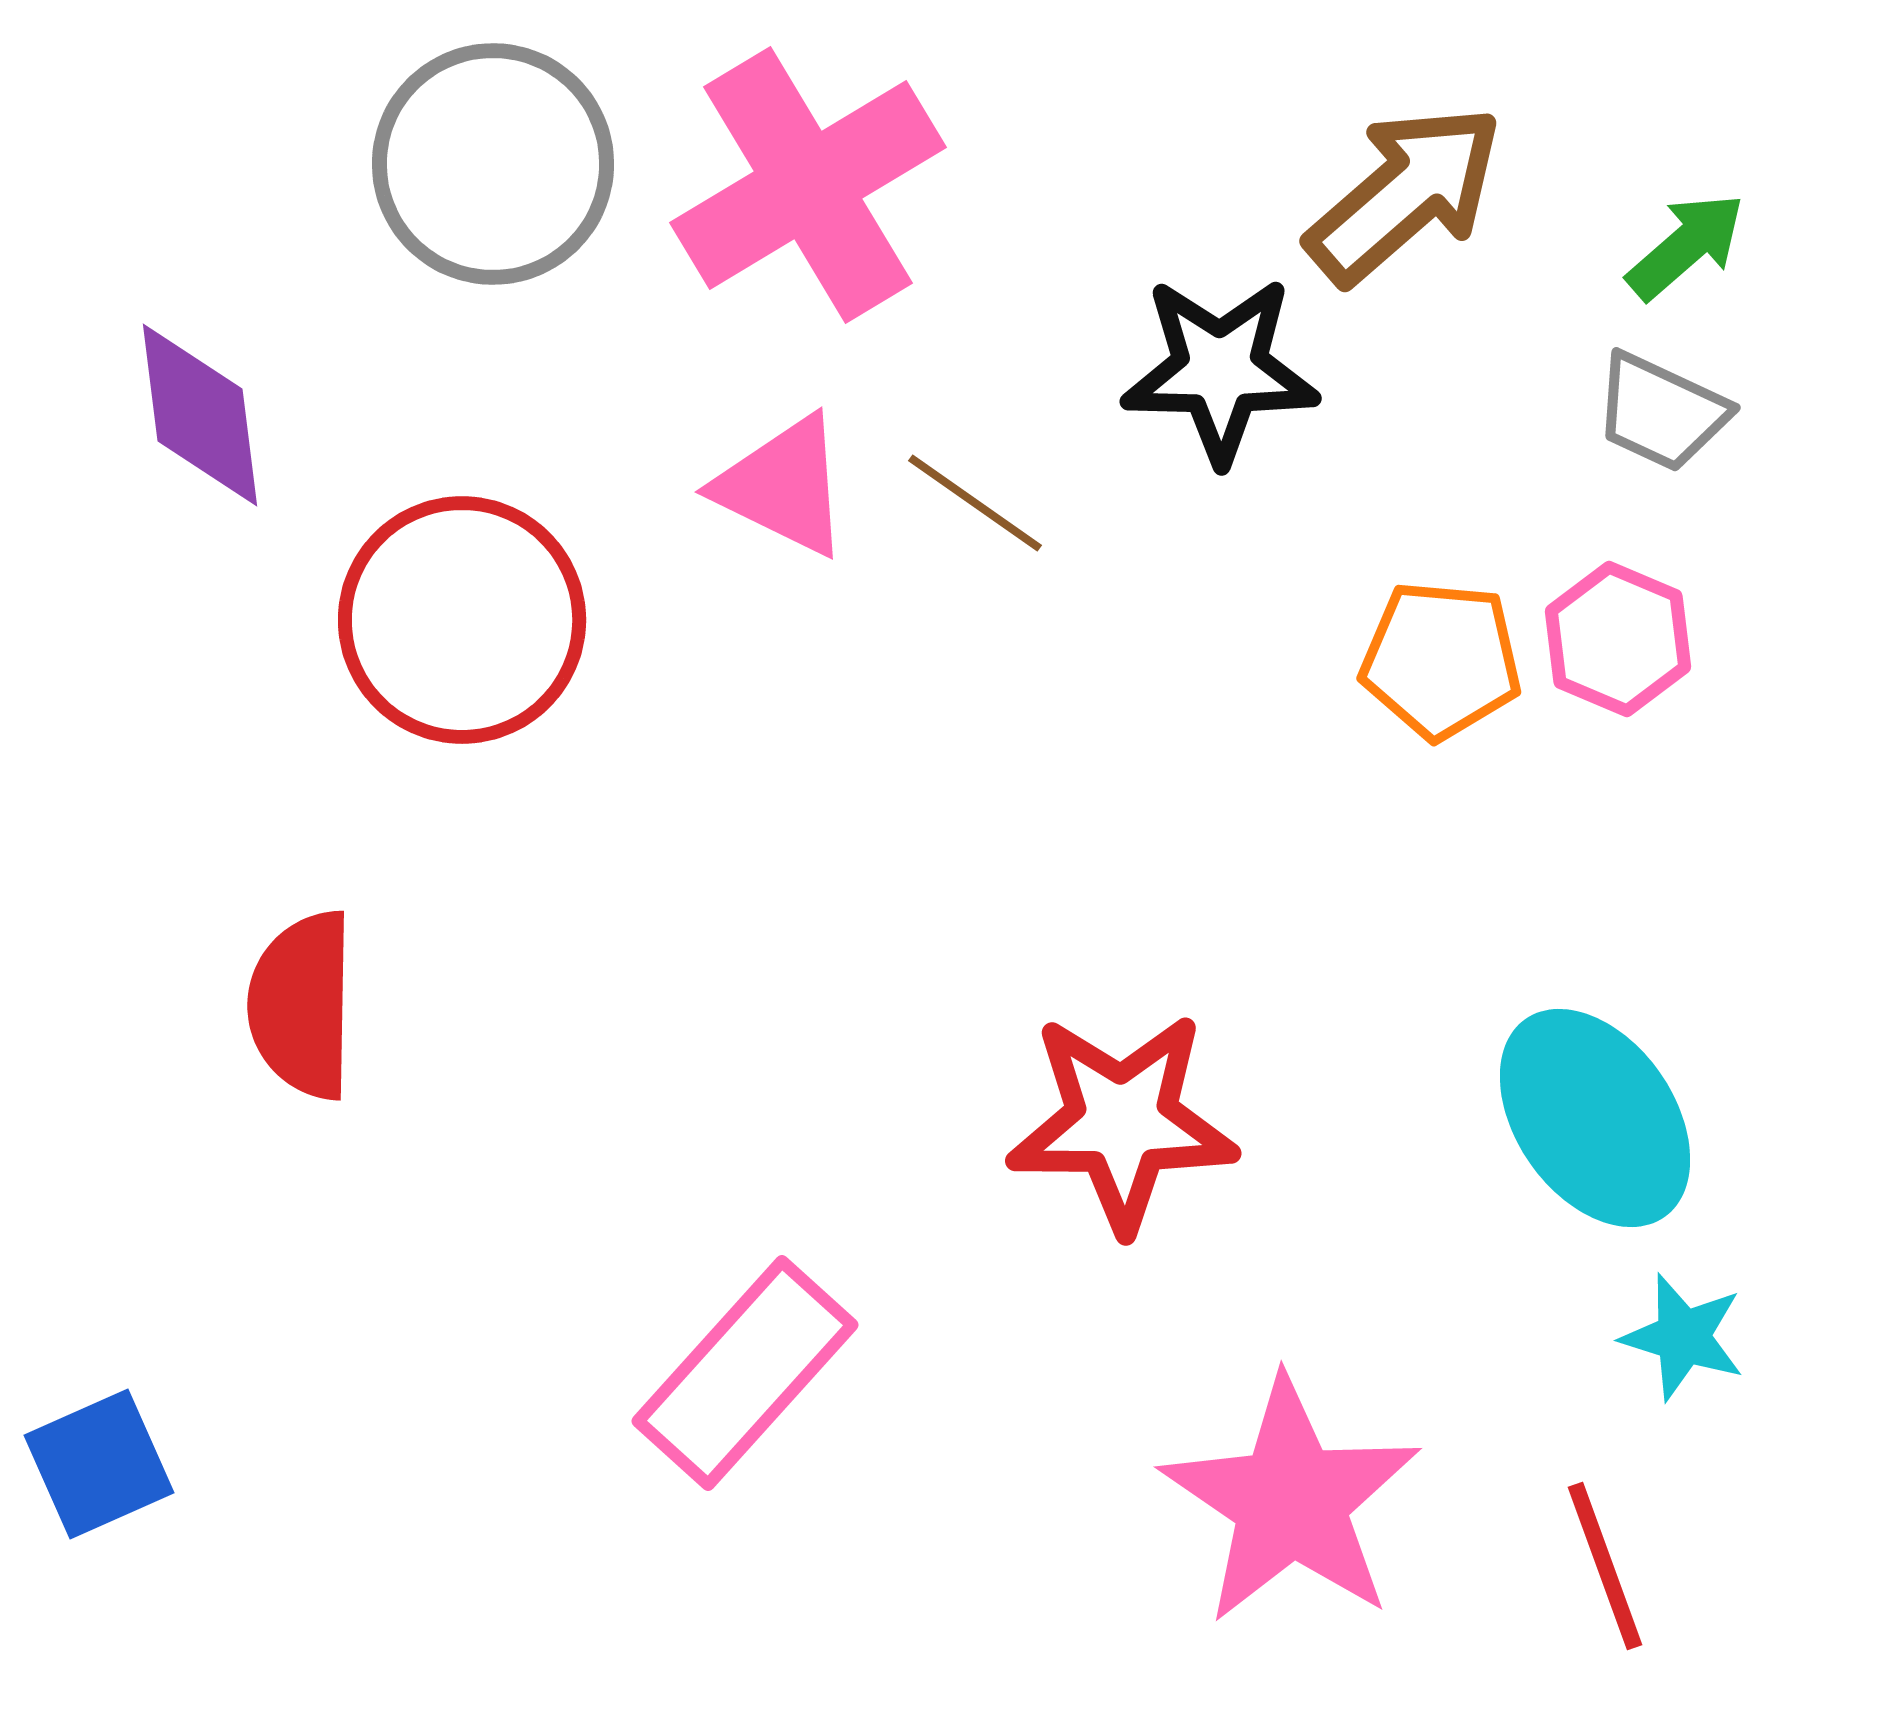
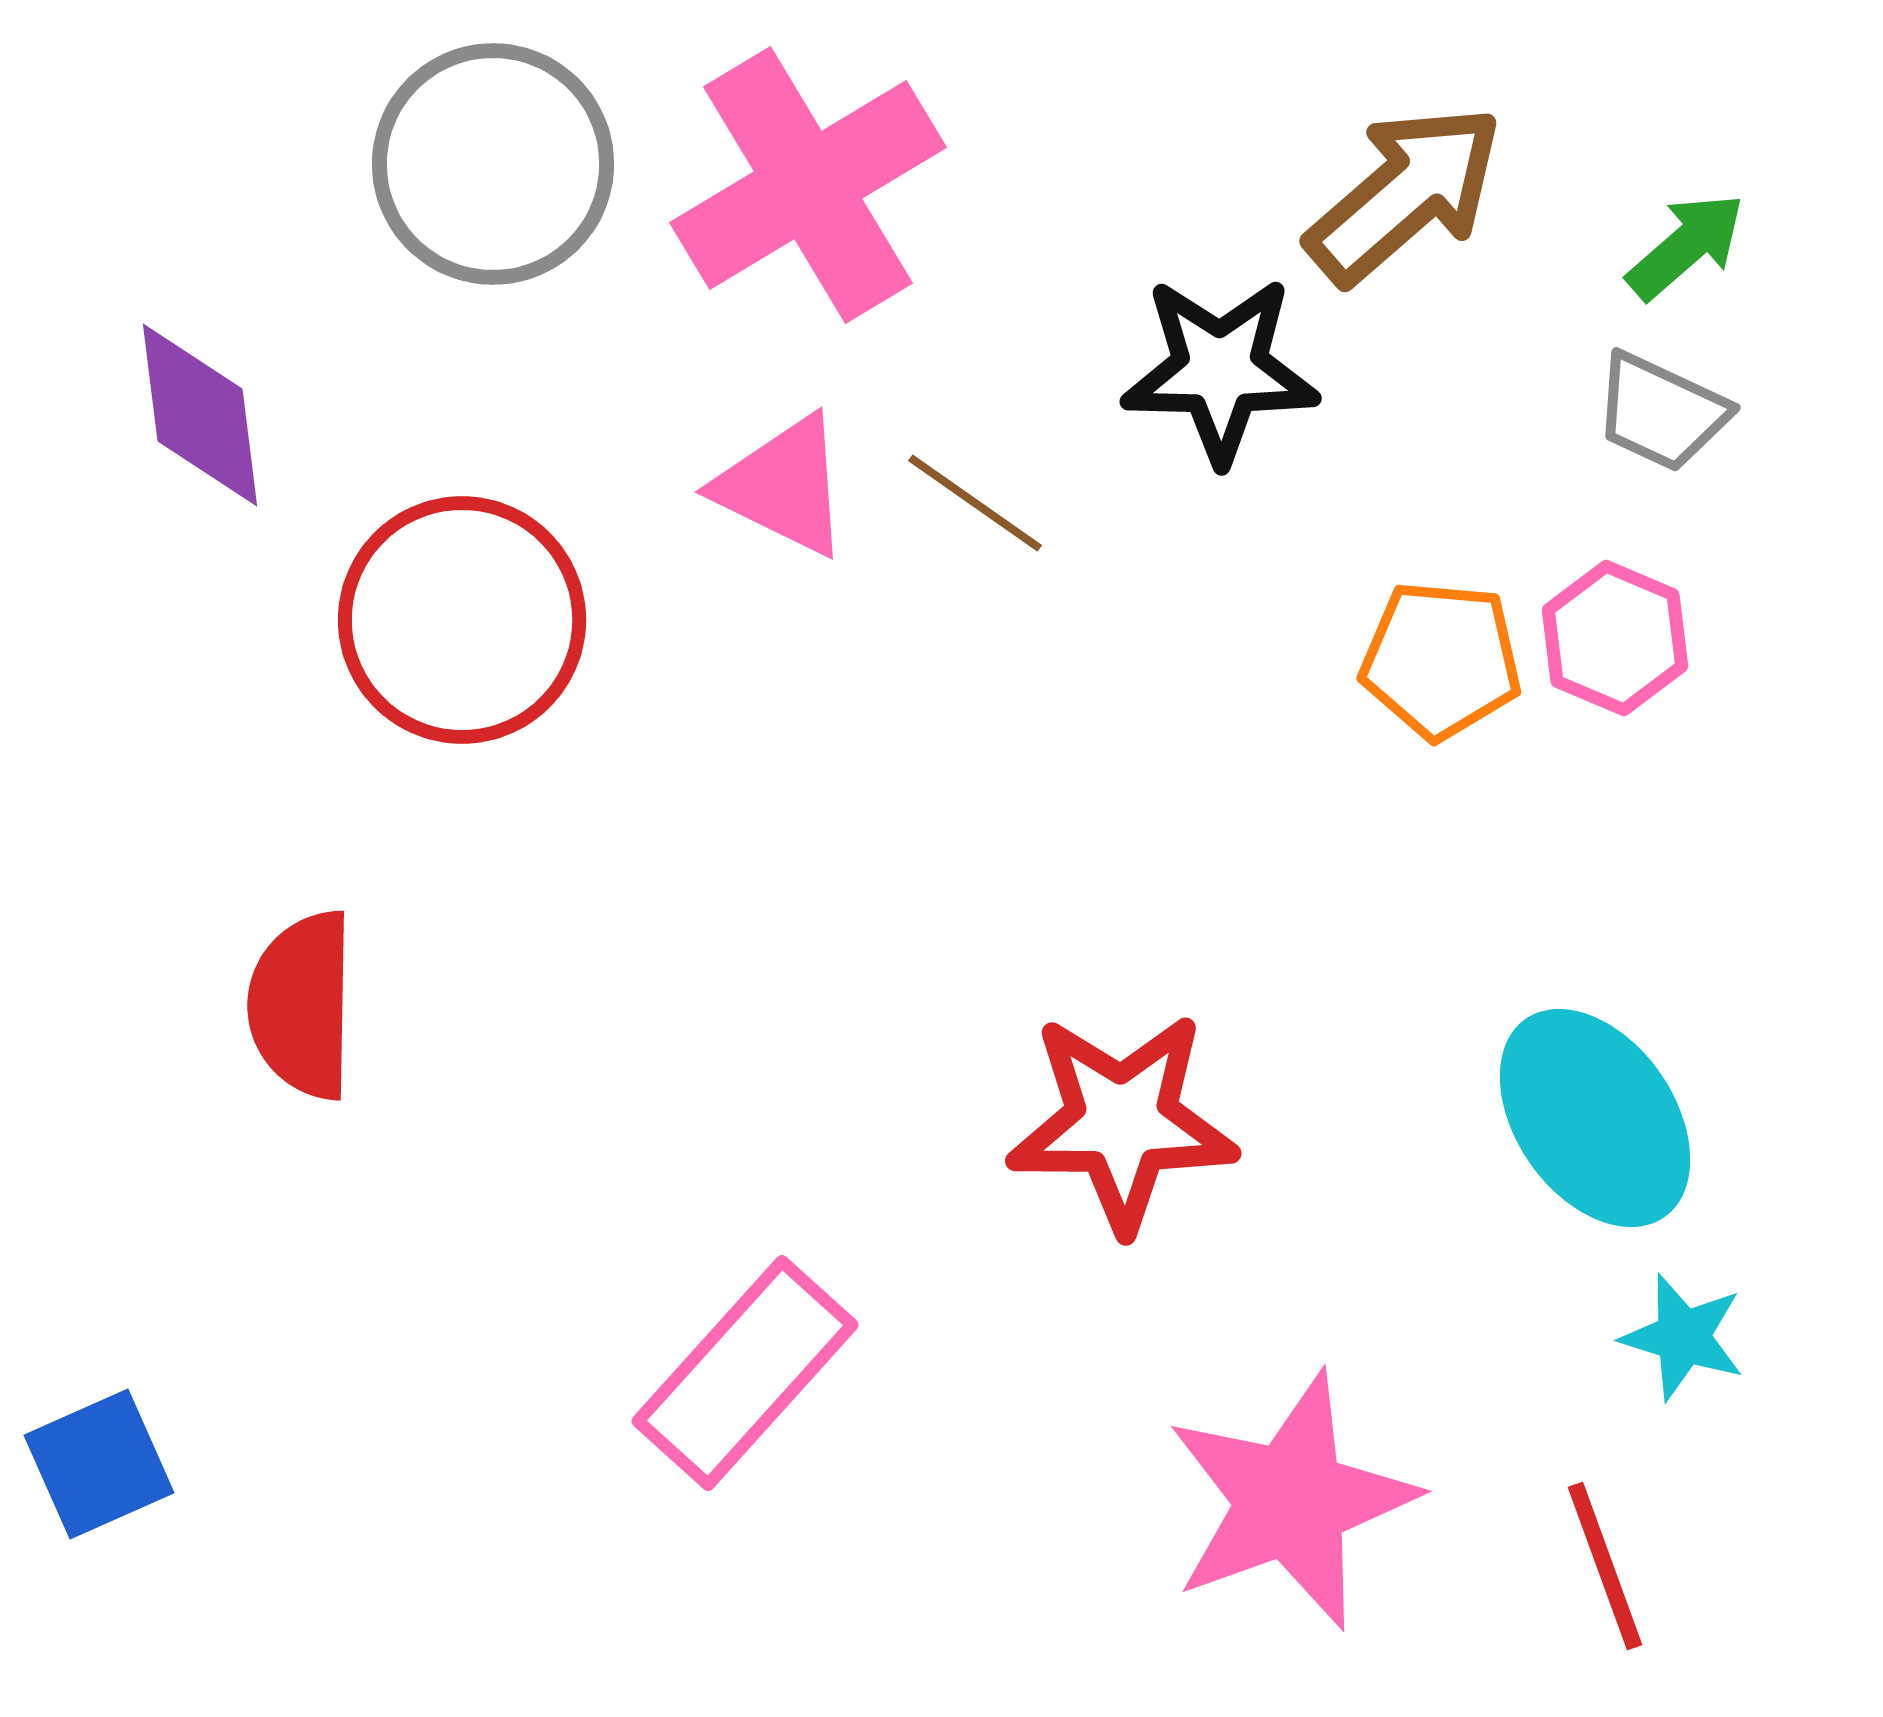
pink hexagon: moved 3 px left, 1 px up
pink star: rotated 18 degrees clockwise
